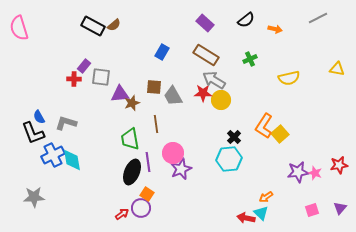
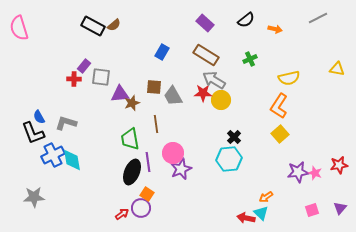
orange L-shape at (264, 126): moved 15 px right, 20 px up
